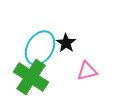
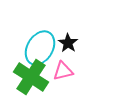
black star: moved 2 px right
pink triangle: moved 24 px left
